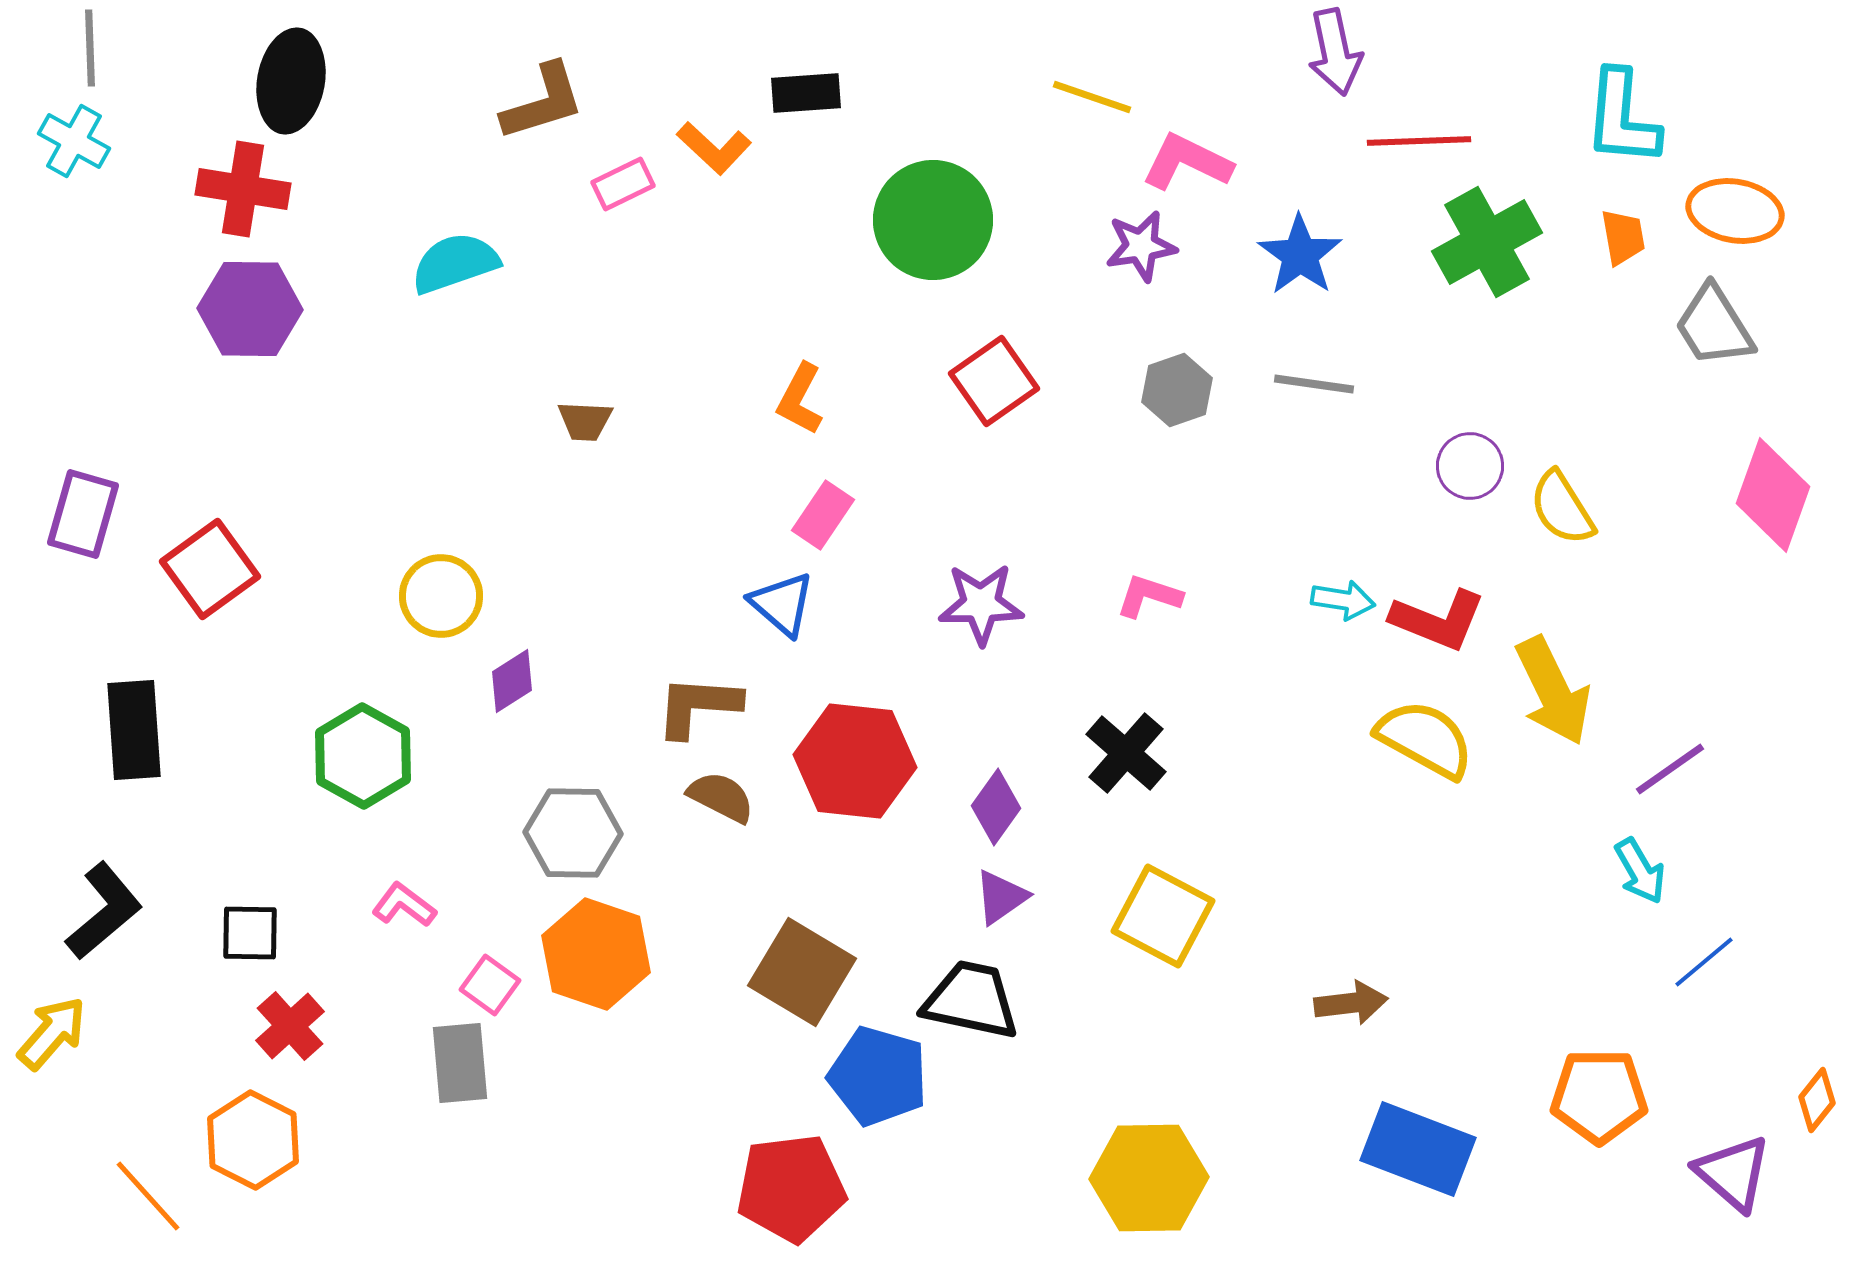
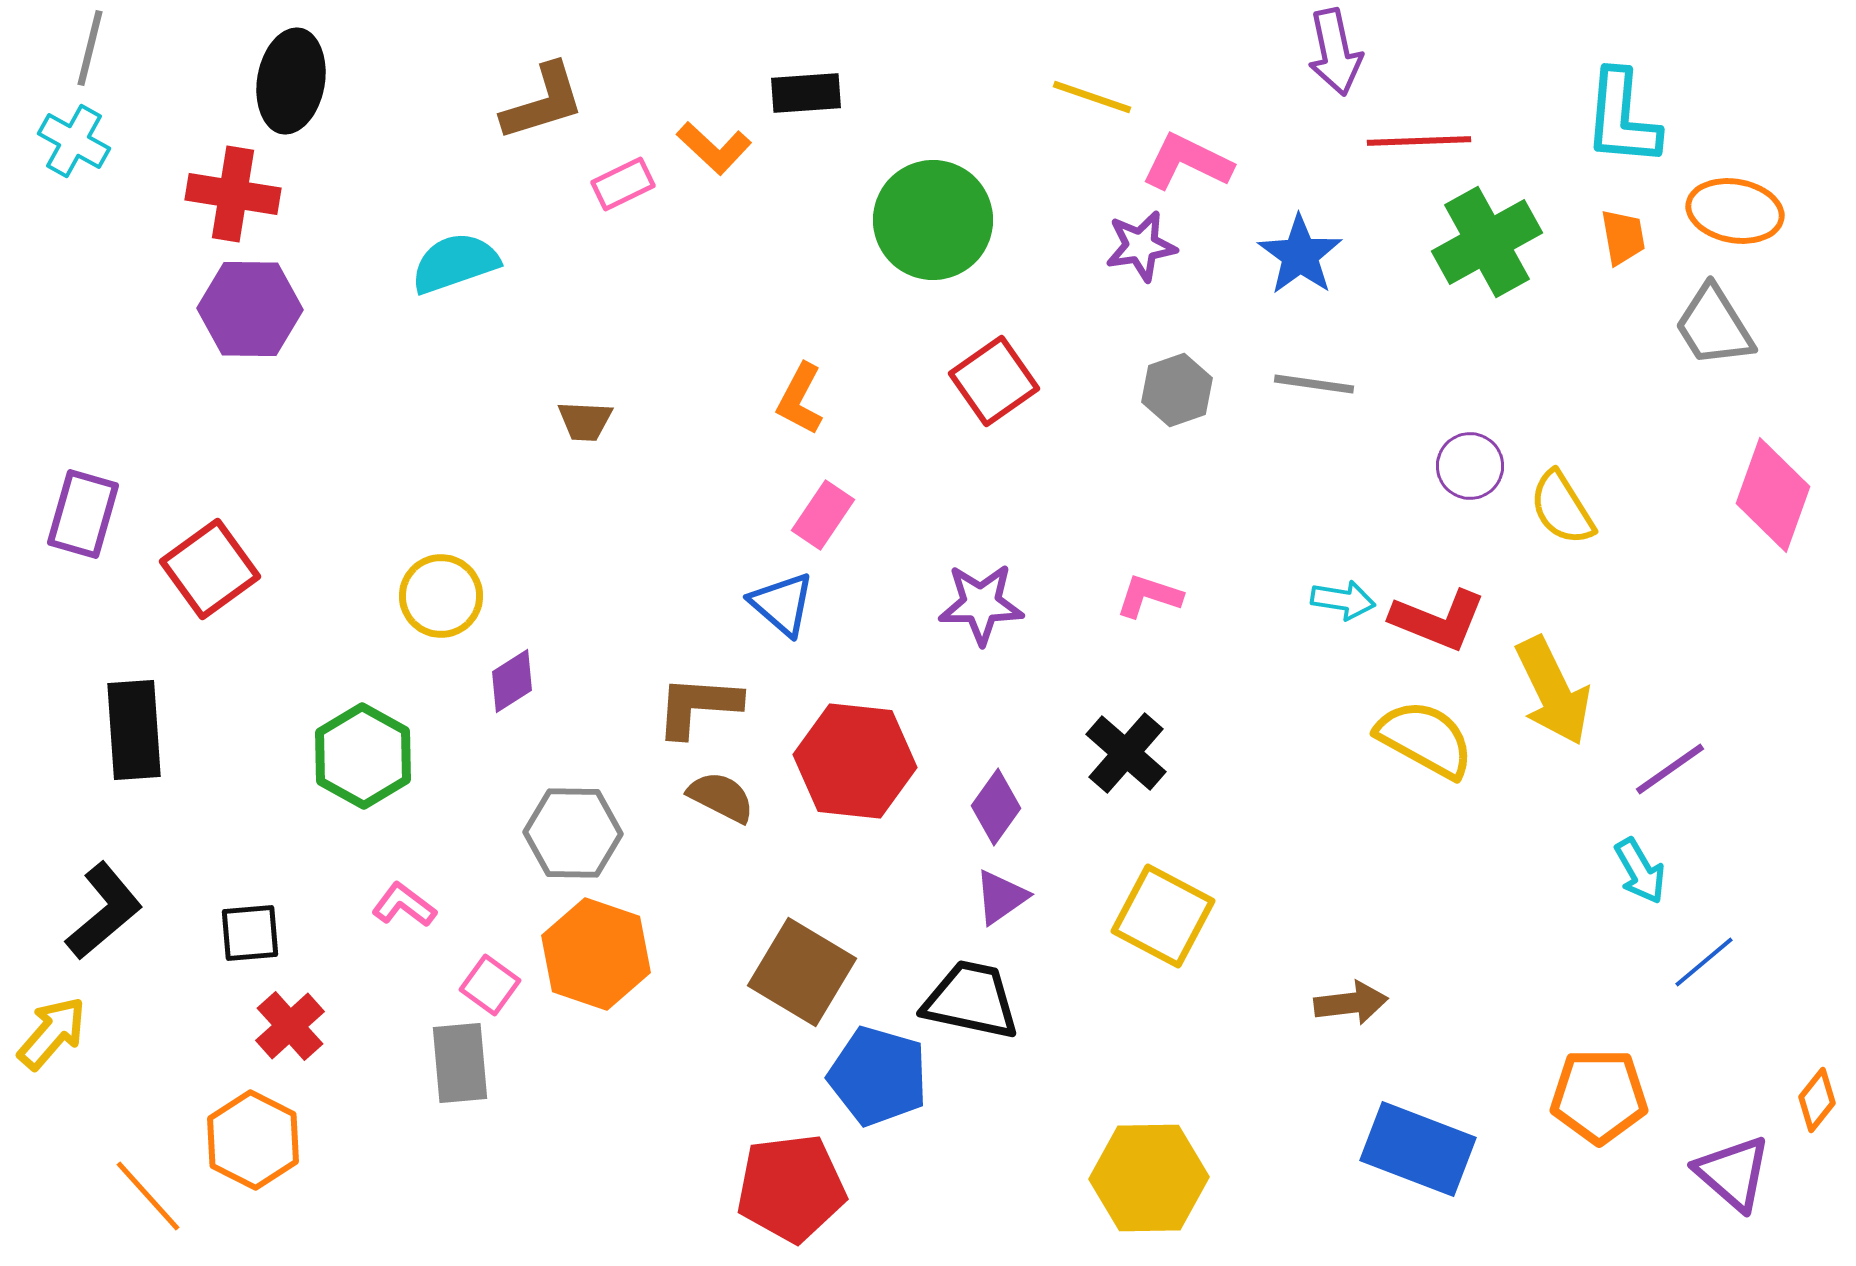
gray line at (90, 48): rotated 16 degrees clockwise
red cross at (243, 189): moved 10 px left, 5 px down
black square at (250, 933): rotated 6 degrees counterclockwise
